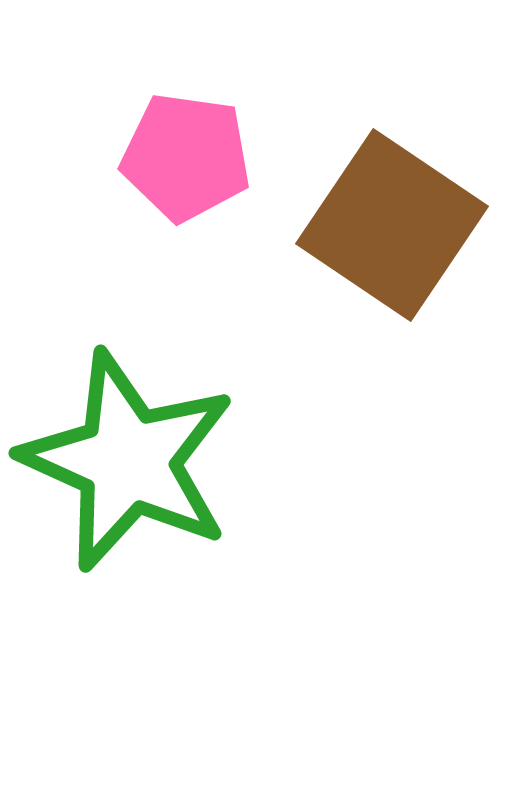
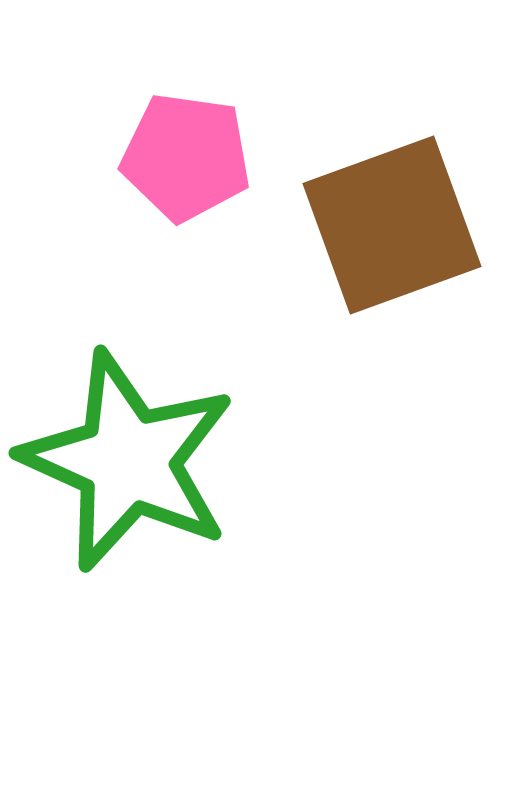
brown square: rotated 36 degrees clockwise
